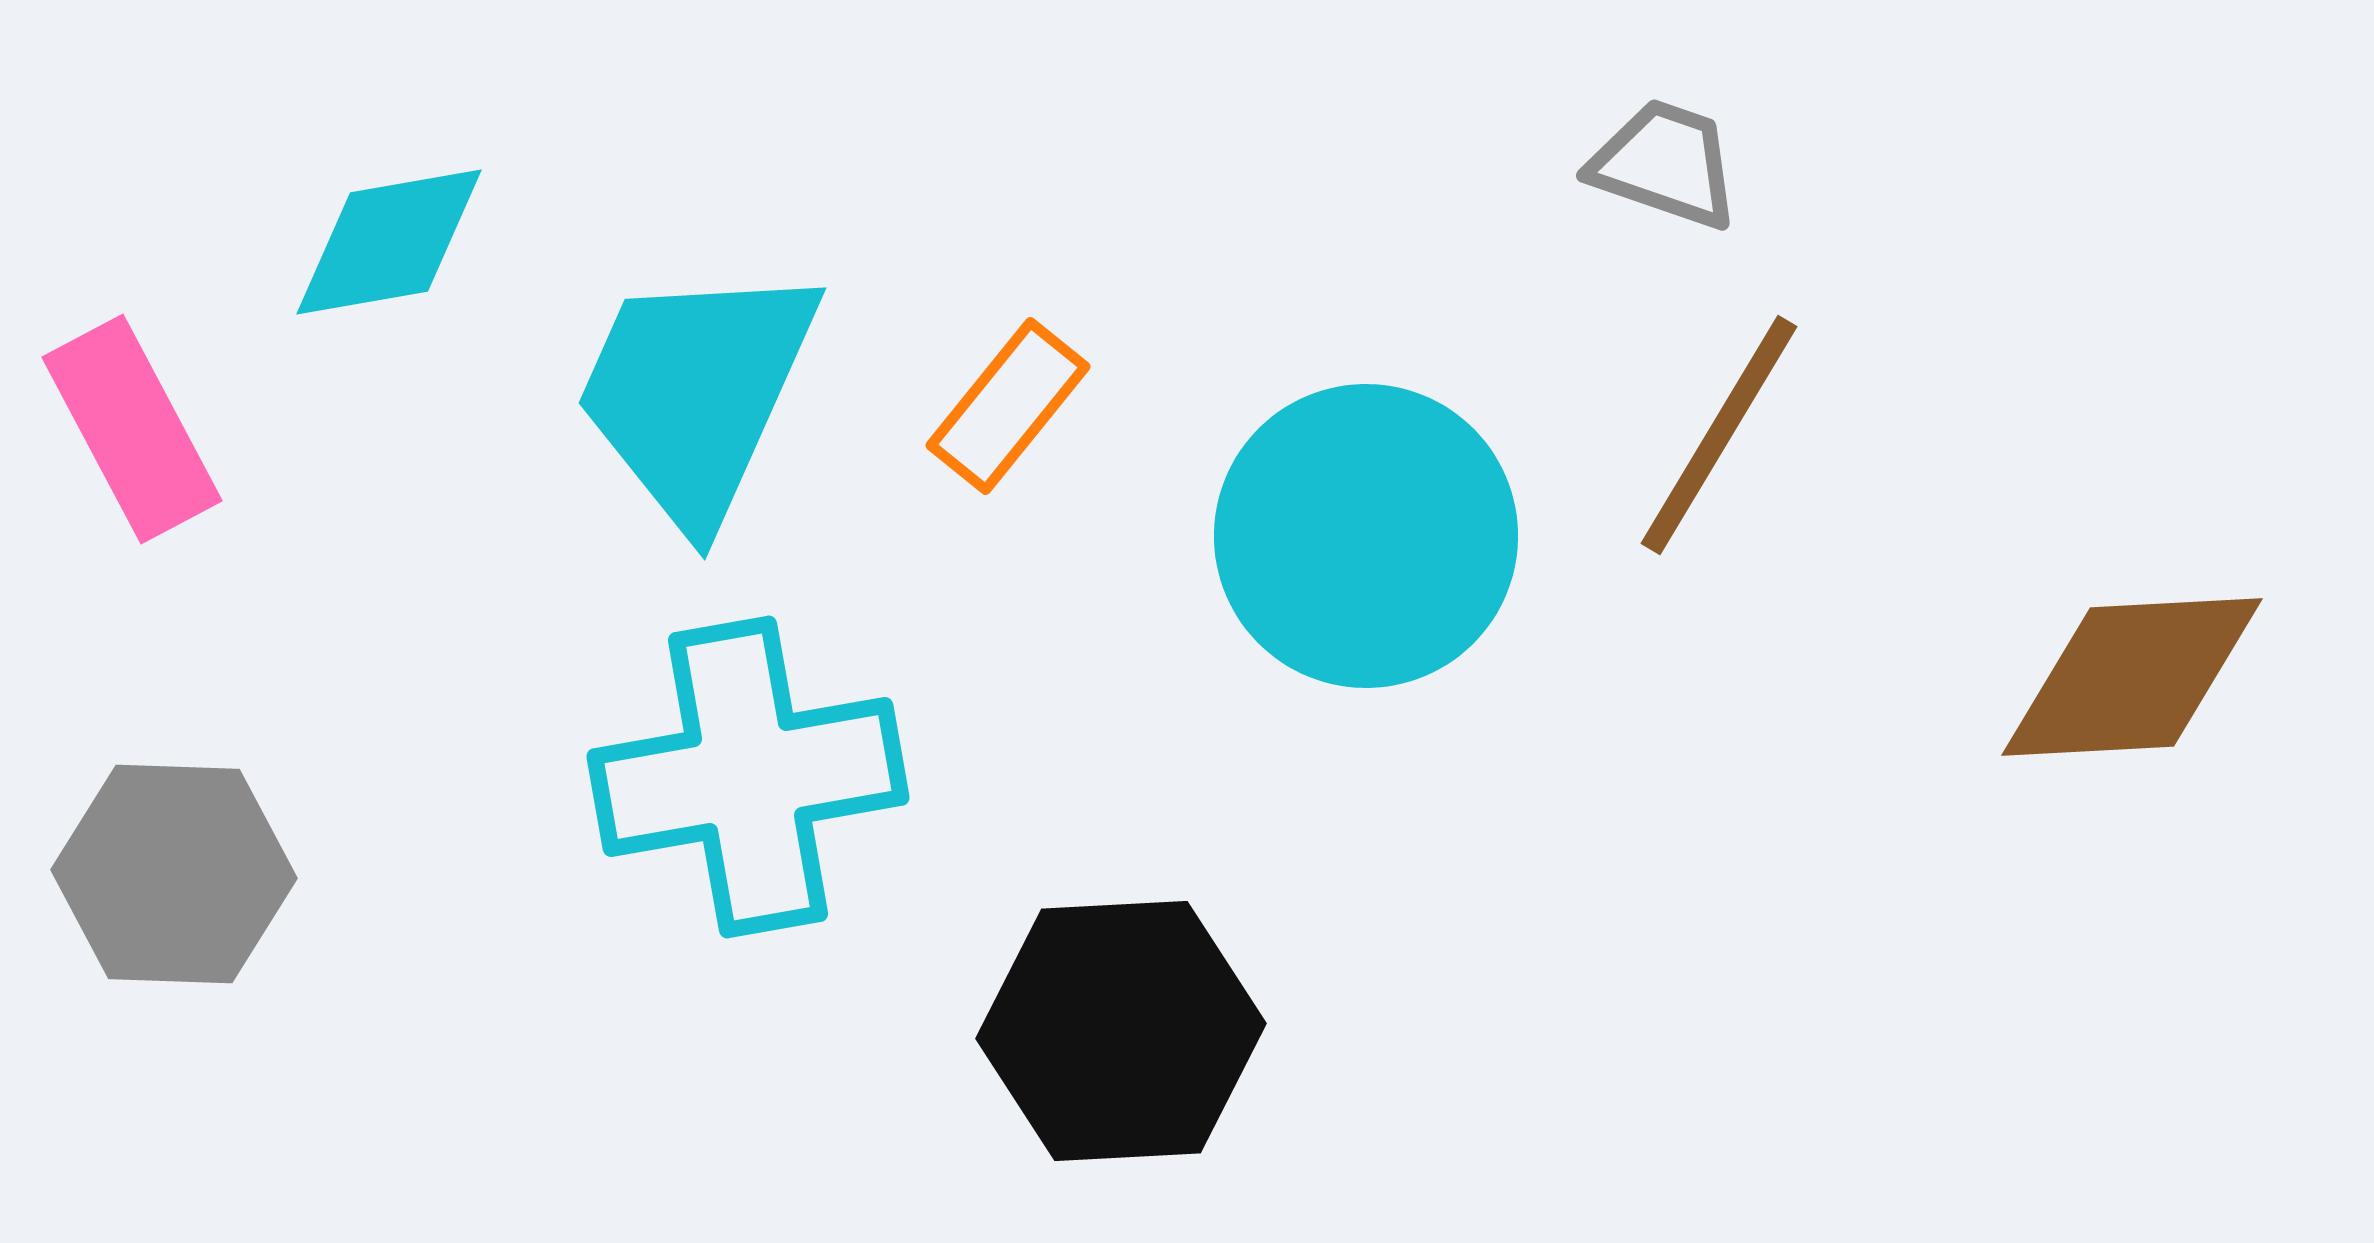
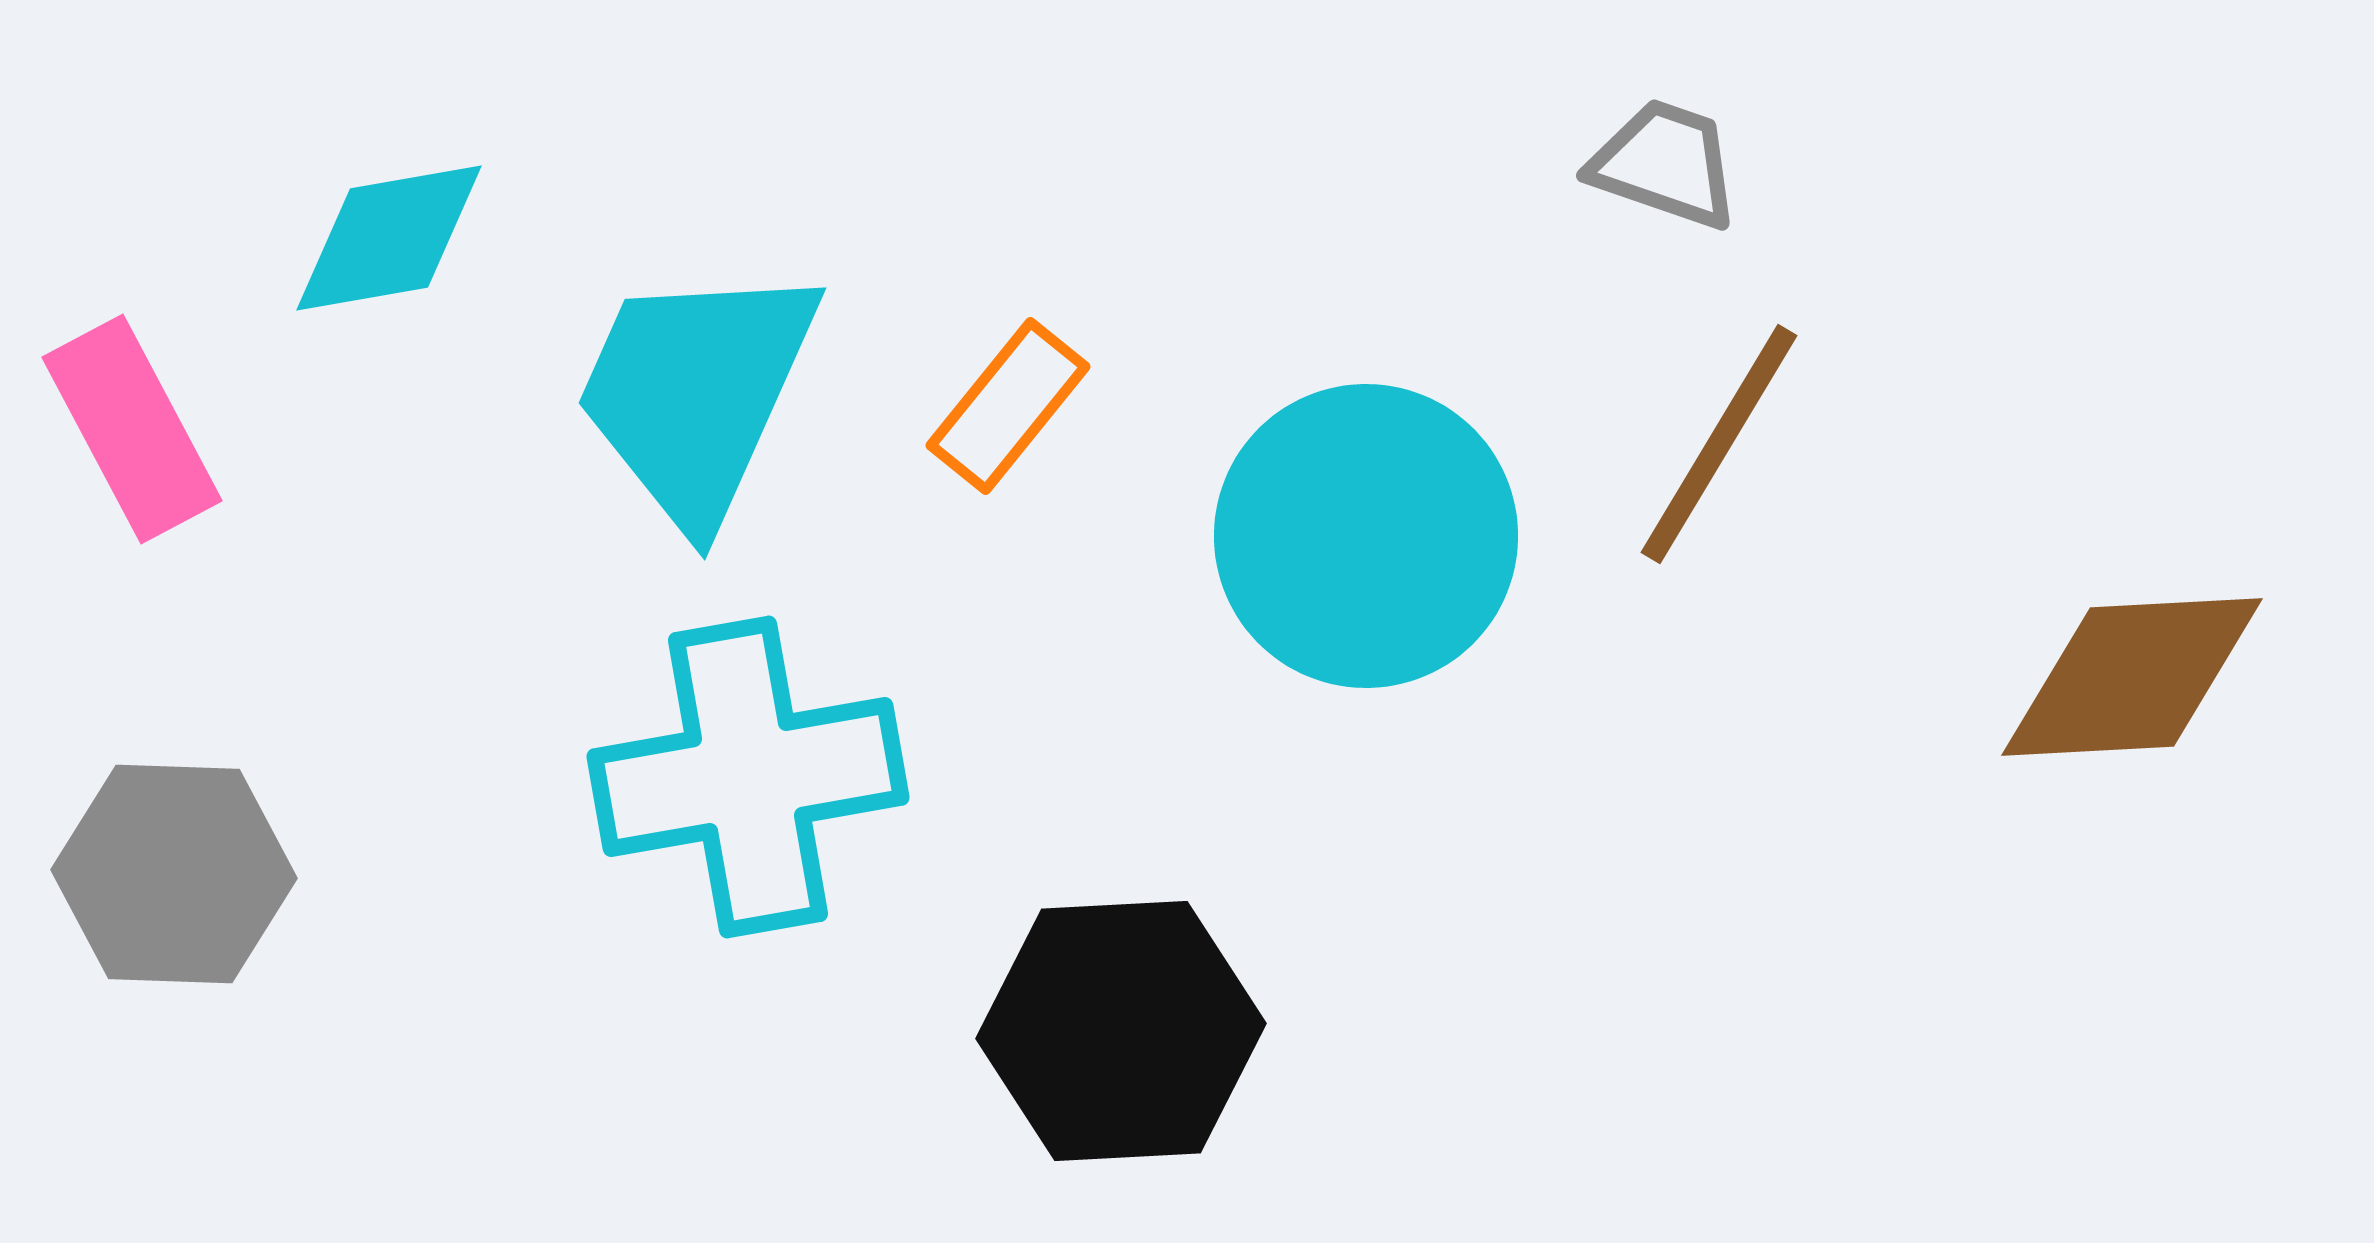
cyan diamond: moved 4 px up
brown line: moved 9 px down
